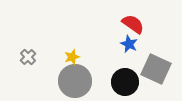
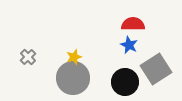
red semicircle: rotated 35 degrees counterclockwise
blue star: moved 1 px down
yellow star: moved 2 px right
gray square: rotated 32 degrees clockwise
gray circle: moved 2 px left, 3 px up
